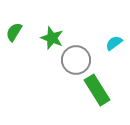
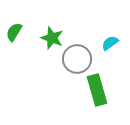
cyan semicircle: moved 4 px left
gray circle: moved 1 px right, 1 px up
green rectangle: rotated 16 degrees clockwise
